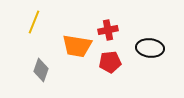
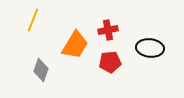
yellow line: moved 1 px left, 2 px up
orange trapezoid: moved 2 px left, 1 px up; rotated 68 degrees counterclockwise
